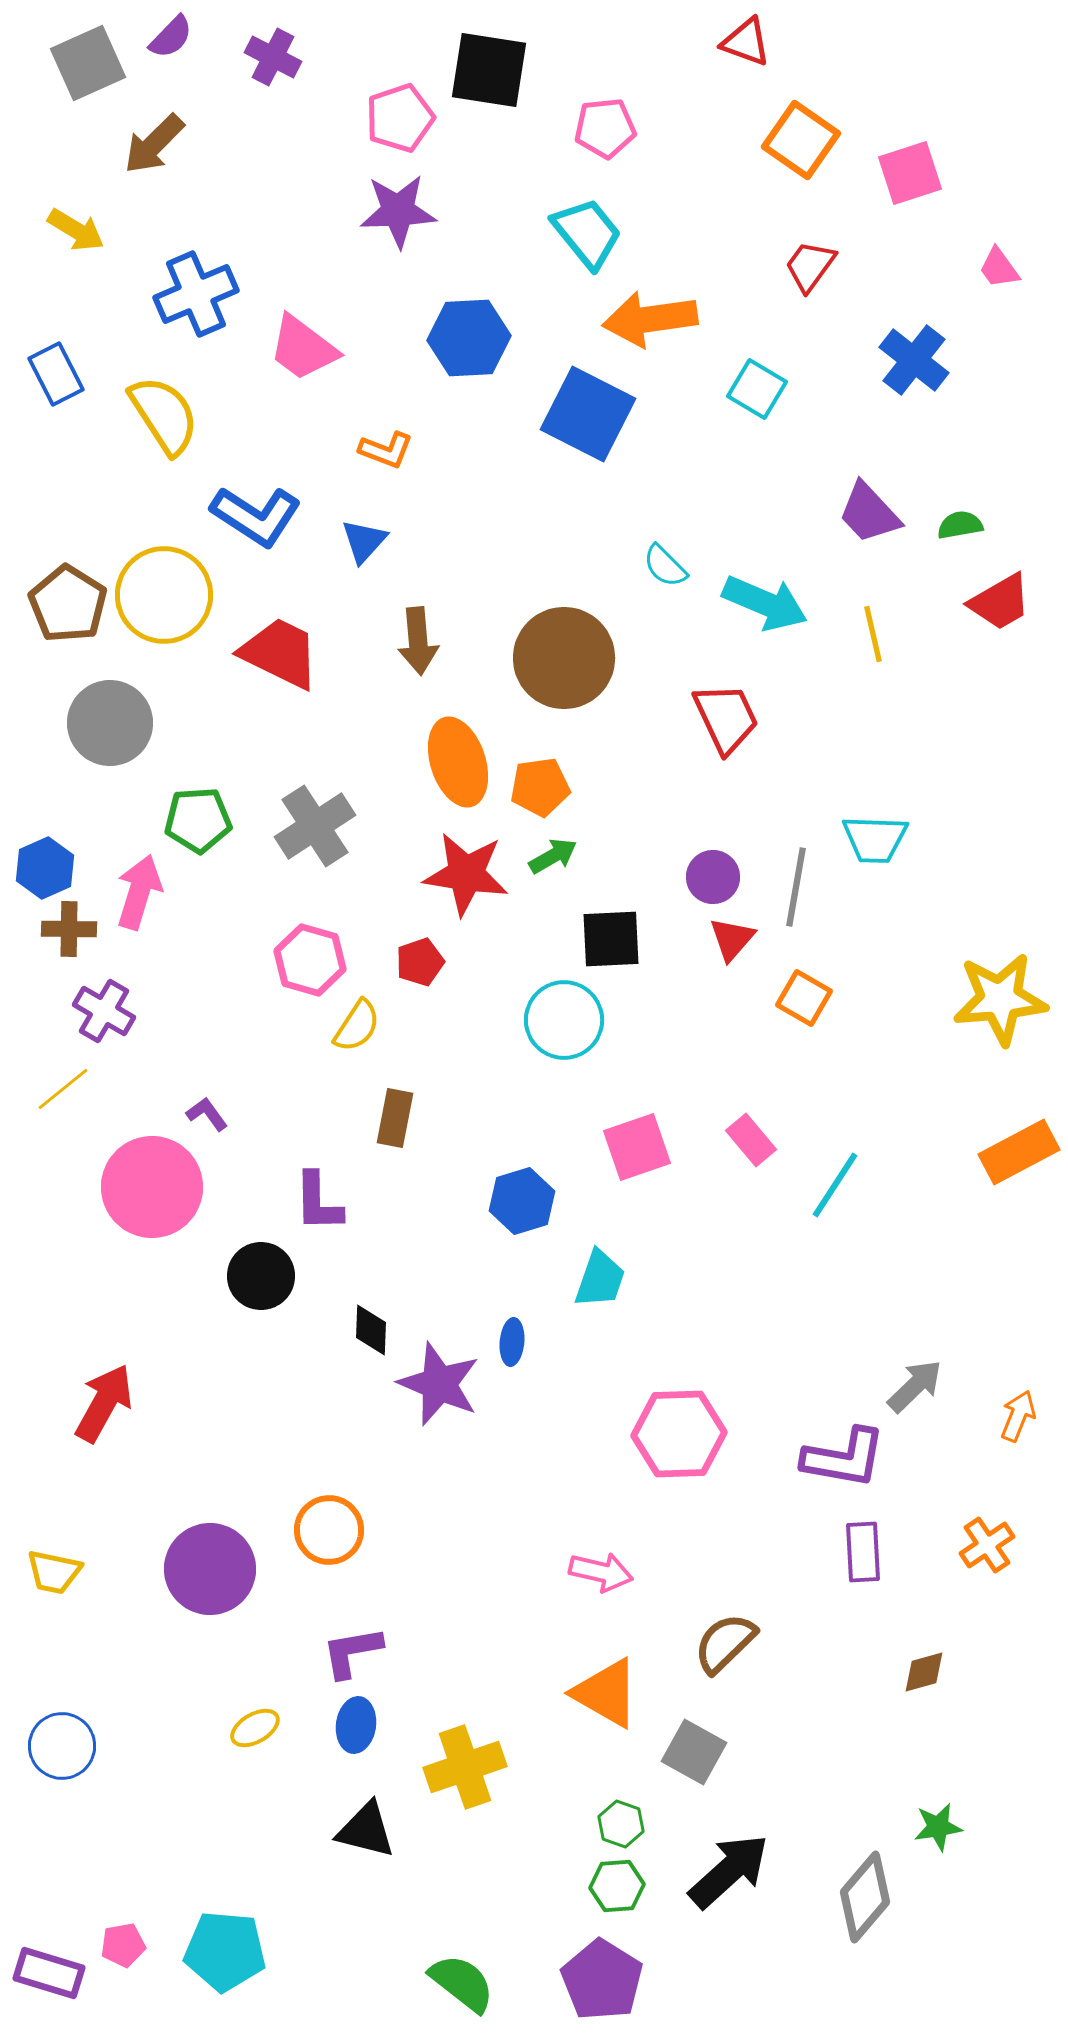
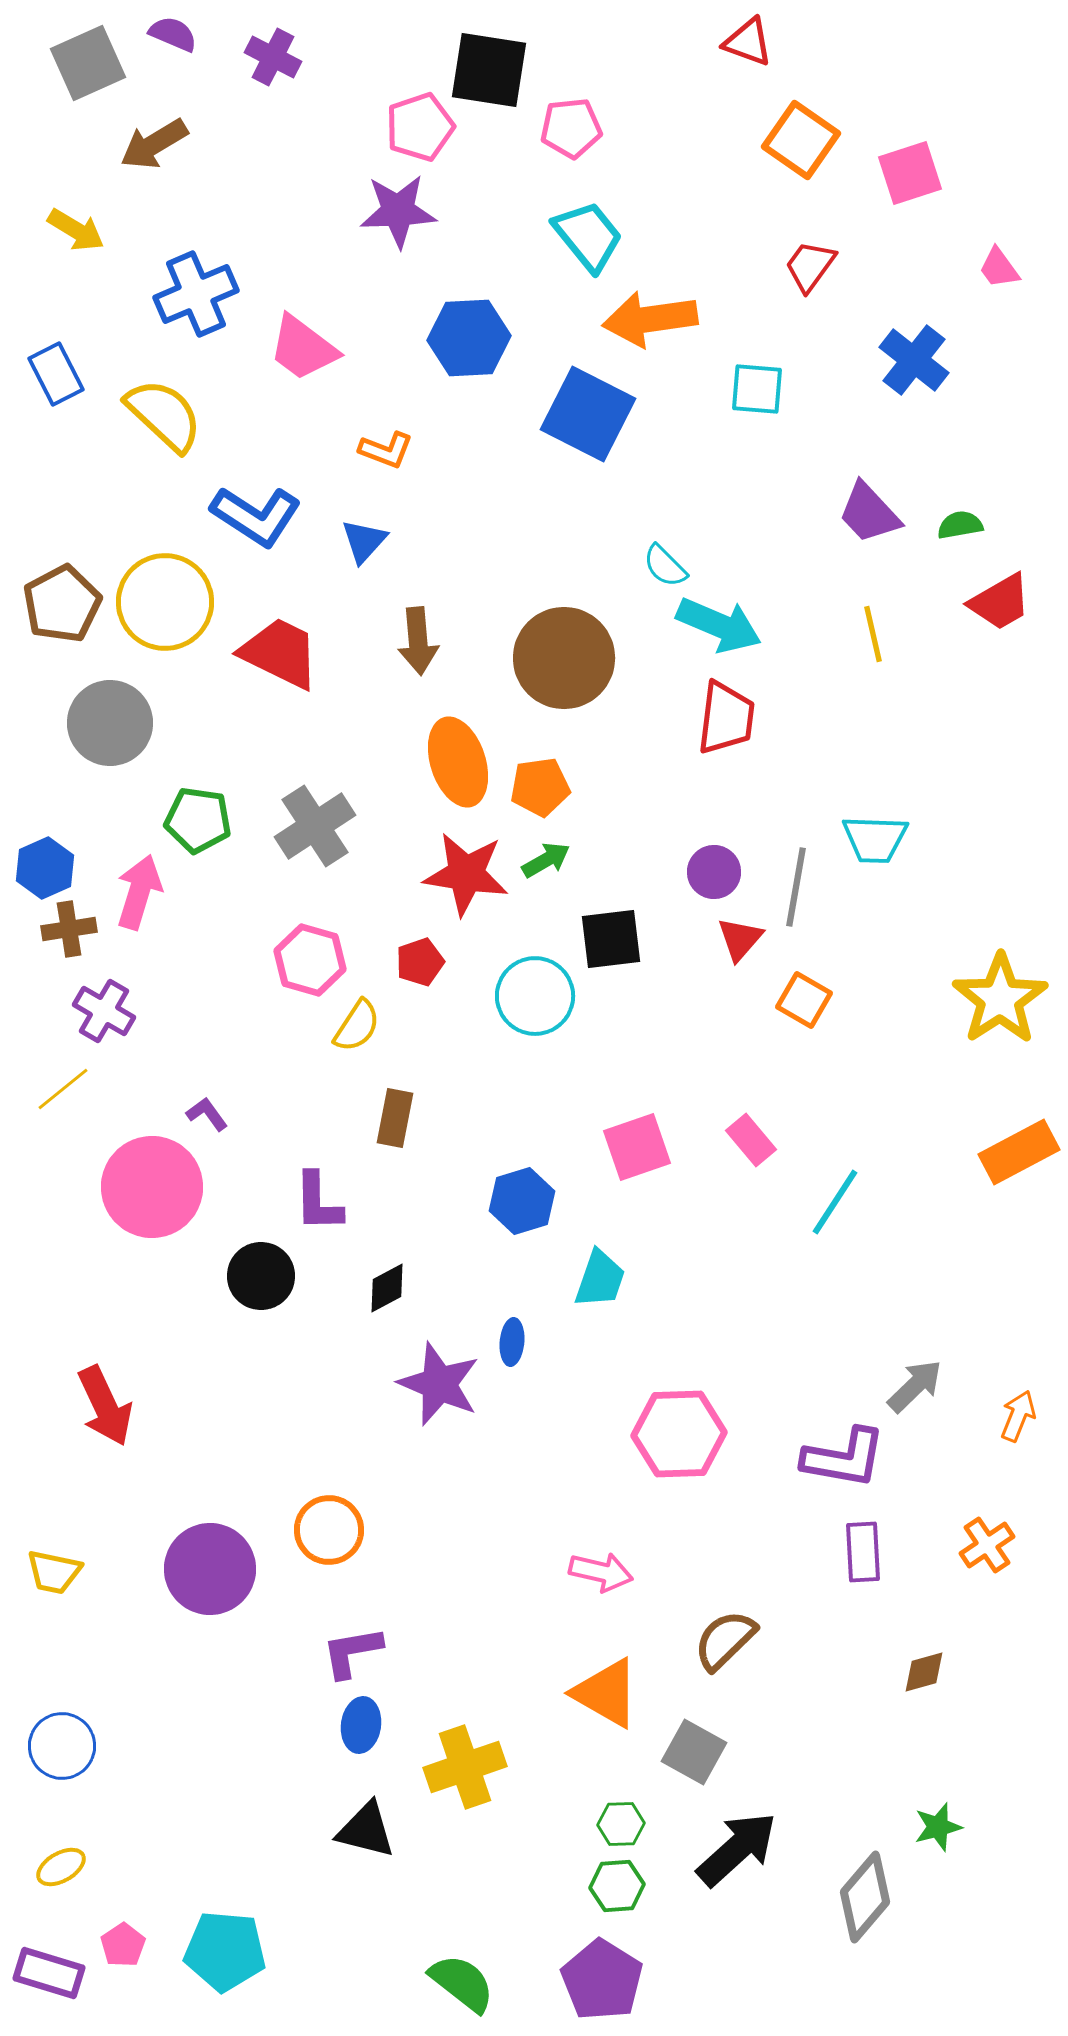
purple semicircle at (171, 37): moved 2 px right, 3 px up; rotated 111 degrees counterclockwise
red triangle at (746, 42): moved 2 px right
pink pentagon at (400, 118): moved 20 px right, 9 px down
pink pentagon at (605, 128): moved 34 px left
brown arrow at (154, 144): rotated 14 degrees clockwise
cyan trapezoid at (587, 233): moved 1 px right, 3 px down
cyan square at (757, 389): rotated 26 degrees counterclockwise
yellow semicircle at (164, 415): rotated 14 degrees counterclockwise
yellow circle at (164, 595): moved 1 px right, 7 px down
cyan arrow at (765, 603): moved 46 px left, 22 px down
brown pentagon at (68, 604): moved 6 px left; rotated 12 degrees clockwise
red trapezoid at (726, 718): rotated 32 degrees clockwise
green pentagon at (198, 820): rotated 12 degrees clockwise
green arrow at (553, 856): moved 7 px left, 4 px down
purple circle at (713, 877): moved 1 px right, 5 px up
brown cross at (69, 929): rotated 10 degrees counterclockwise
black square at (611, 939): rotated 4 degrees counterclockwise
red triangle at (732, 939): moved 8 px right
orange square at (804, 998): moved 2 px down
yellow star at (1000, 999): rotated 28 degrees counterclockwise
cyan circle at (564, 1020): moved 29 px left, 24 px up
cyan line at (835, 1185): moved 17 px down
black diamond at (371, 1330): moved 16 px right, 42 px up; rotated 60 degrees clockwise
red arrow at (104, 1403): moved 1 px right, 3 px down; rotated 126 degrees clockwise
brown semicircle at (725, 1643): moved 3 px up
blue ellipse at (356, 1725): moved 5 px right
yellow ellipse at (255, 1728): moved 194 px left, 139 px down
green hexagon at (621, 1824): rotated 21 degrees counterclockwise
green star at (938, 1827): rotated 6 degrees counterclockwise
black arrow at (729, 1871): moved 8 px right, 22 px up
pink pentagon at (123, 1945): rotated 24 degrees counterclockwise
